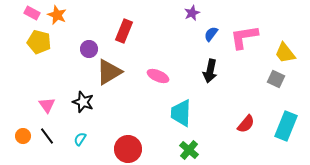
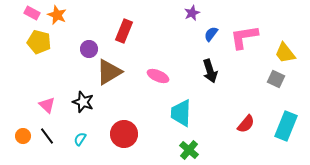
black arrow: rotated 30 degrees counterclockwise
pink triangle: rotated 12 degrees counterclockwise
red circle: moved 4 px left, 15 px up
